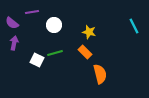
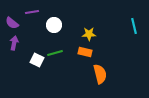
cyan line: rotated 14 degrees clockwise
yellow star: moved 2 px down; rotated 16 degrees counterclockwise
orange rectangle: rotated 32 degrees counterclockwise
